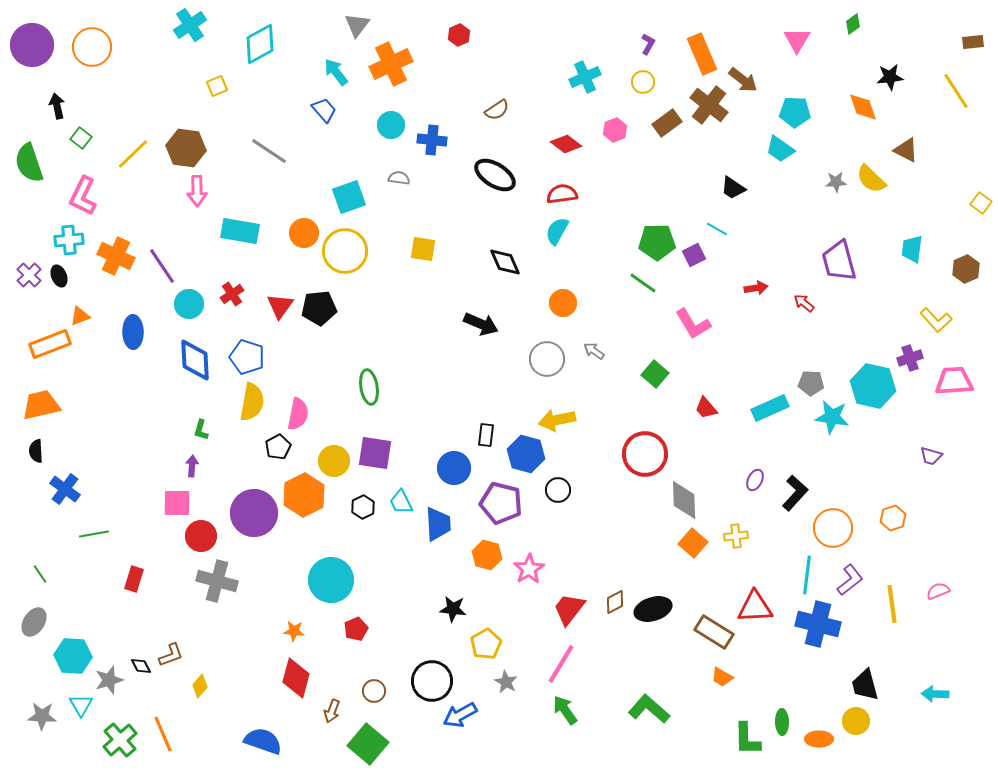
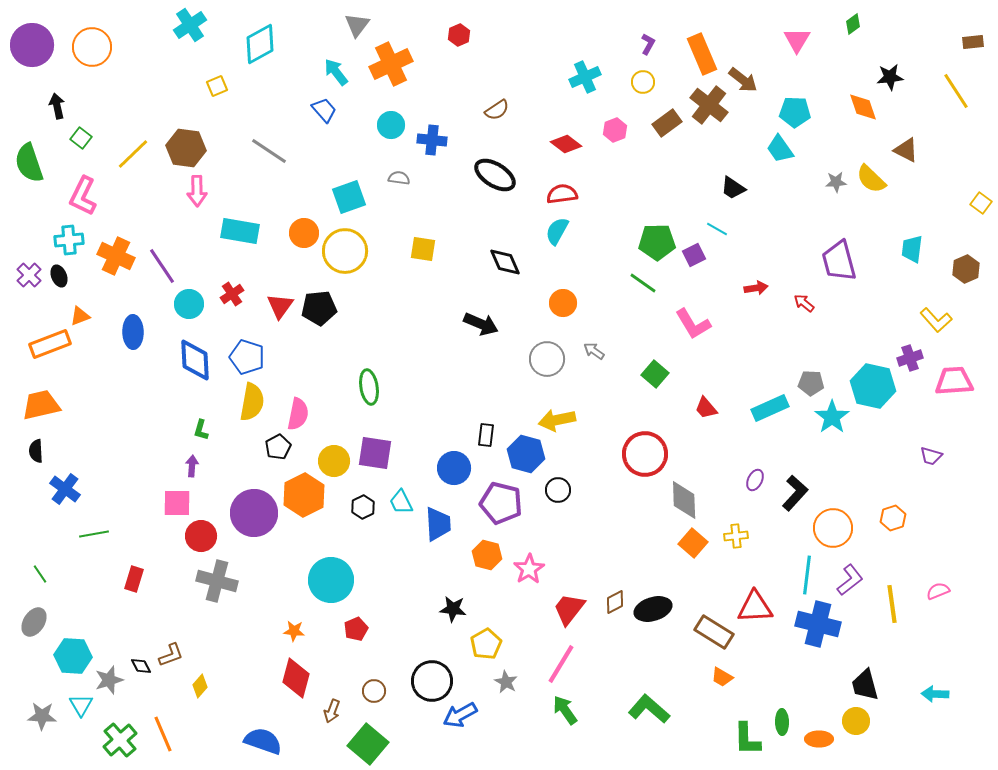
cyan trapezoid at (780, 149): rotated 20 degrees clockwise
cyan star at (832, 417): rotated 28 degrees clockwise
